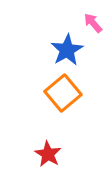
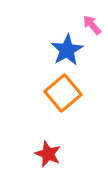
pink arrow: moved 1 px left, 2 px down
red star: rotated 8 degrees counterclockwise
